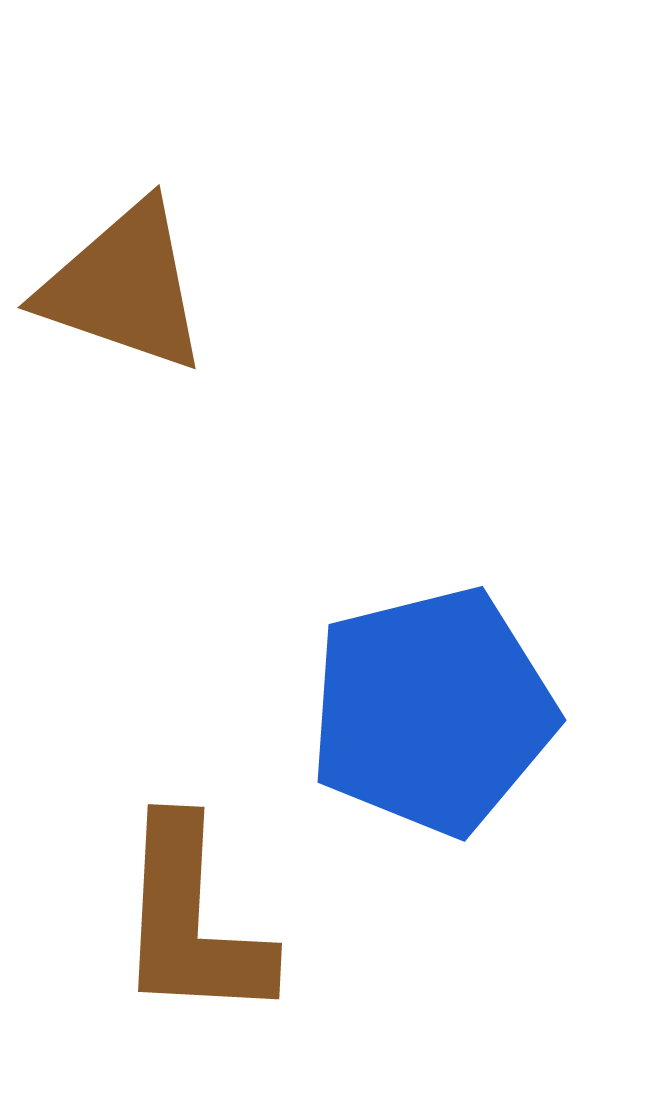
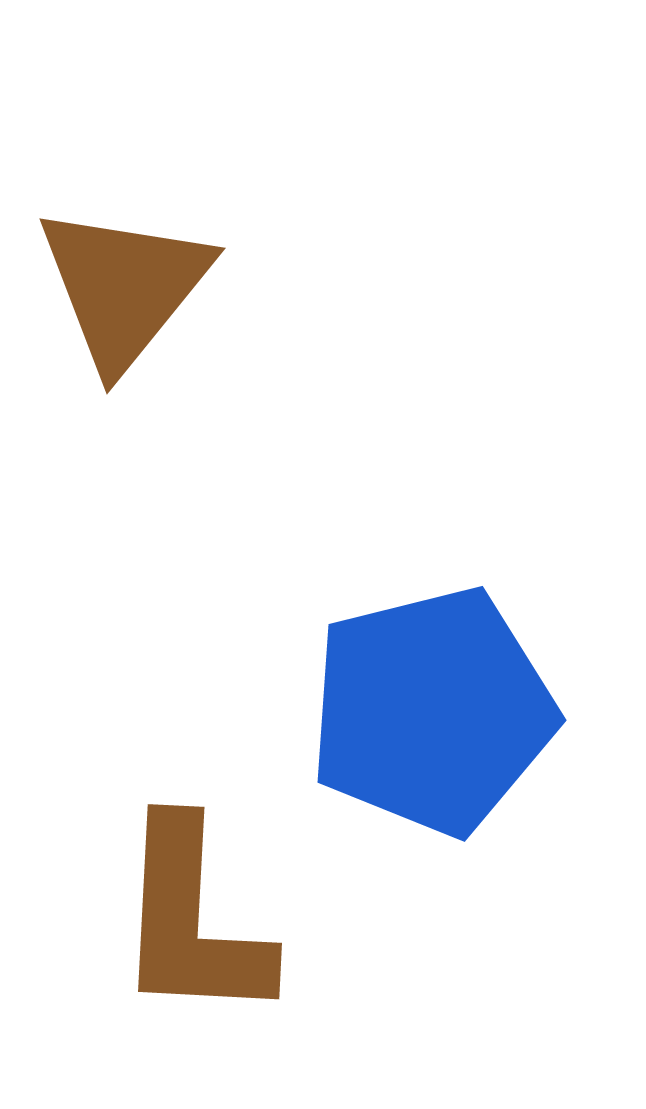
brown triangle: rotated 50 degrees clockwise
